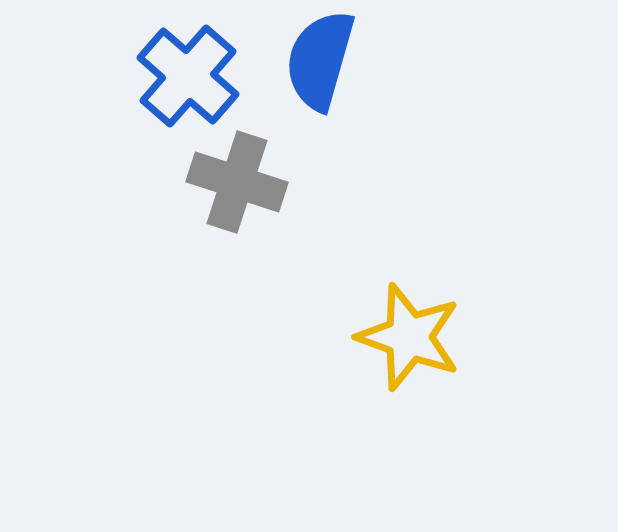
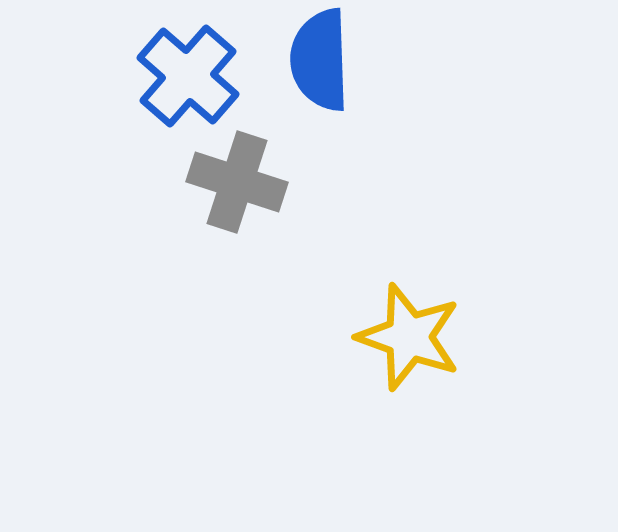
blue semicircle: rotated 18 degrees counterclockwise
